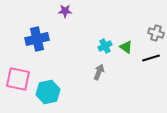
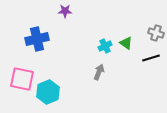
green triangle: moved 4 px up
pink square: moved 4 px right
cyan hexagon: rotated 10 degrees counterclockwise
